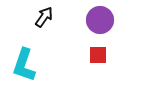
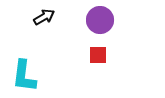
black arrow: rotated 25 degrees clockwise
cyan L-shape: moved 11 px down; rotated 12 degrees counterclockwise
